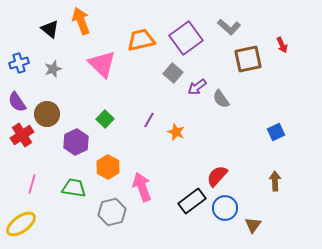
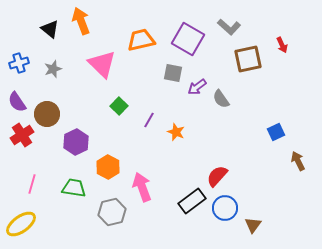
purple square: moved 2 px right, 1 px down; rotated 24 degrees counterclockwise
gray square: rotated 30 degrees counterclockwise
green square: moved 14 px right, 13 px up
brown arrow: moved 23 px right, 20 px up; rotated 24 degrees counterclockwise
